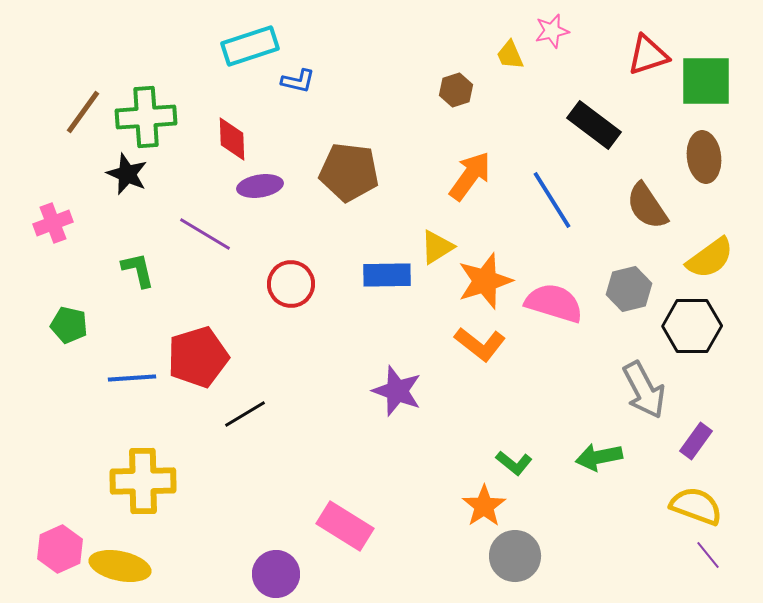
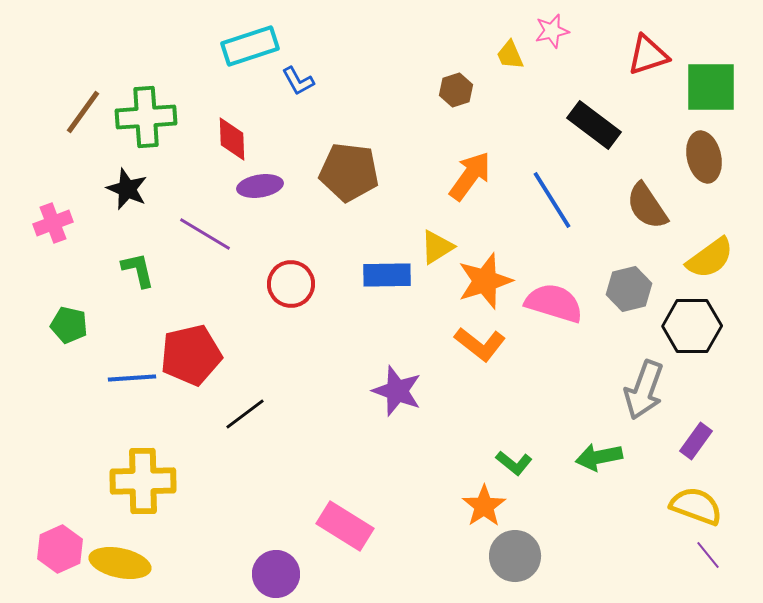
blue L-shape at (298, 81): rotated 48 degrees clockwise
green square at (706, 81): moved 5 px right, 6 px down
brown ellipse at (704, 157): rotated 6 degrees counterclockwise
black star at (127, 174): moved 15 px down
red pentagon at (198, 357): moved 7 px left, 2 px up; rotated 4 degrees clockwise
gray arrow at (644, 390): rotated 48 degrees clockwise
black line at (245, 414): rotated 6 degrees counterclockwise
yellow ellipse at (120, 566): moved 3 px up
